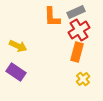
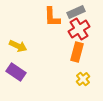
red cross: moved 1 px up
